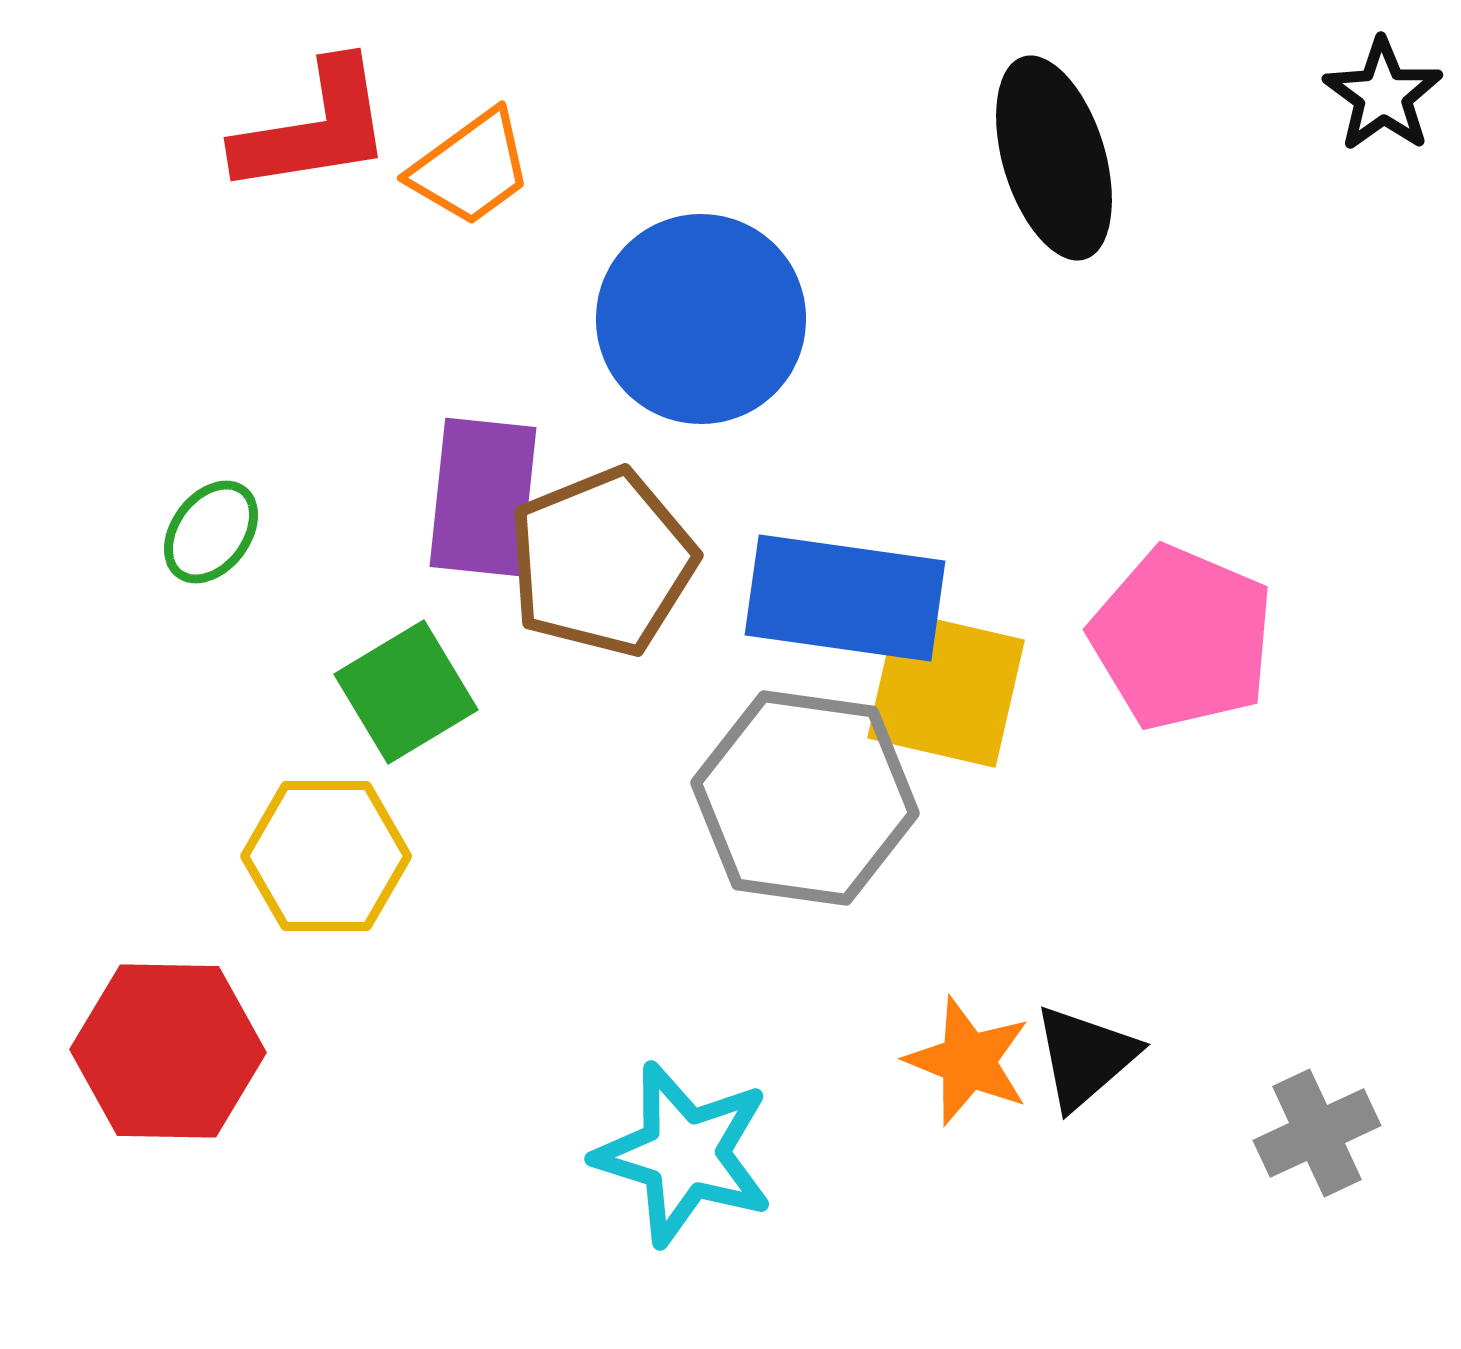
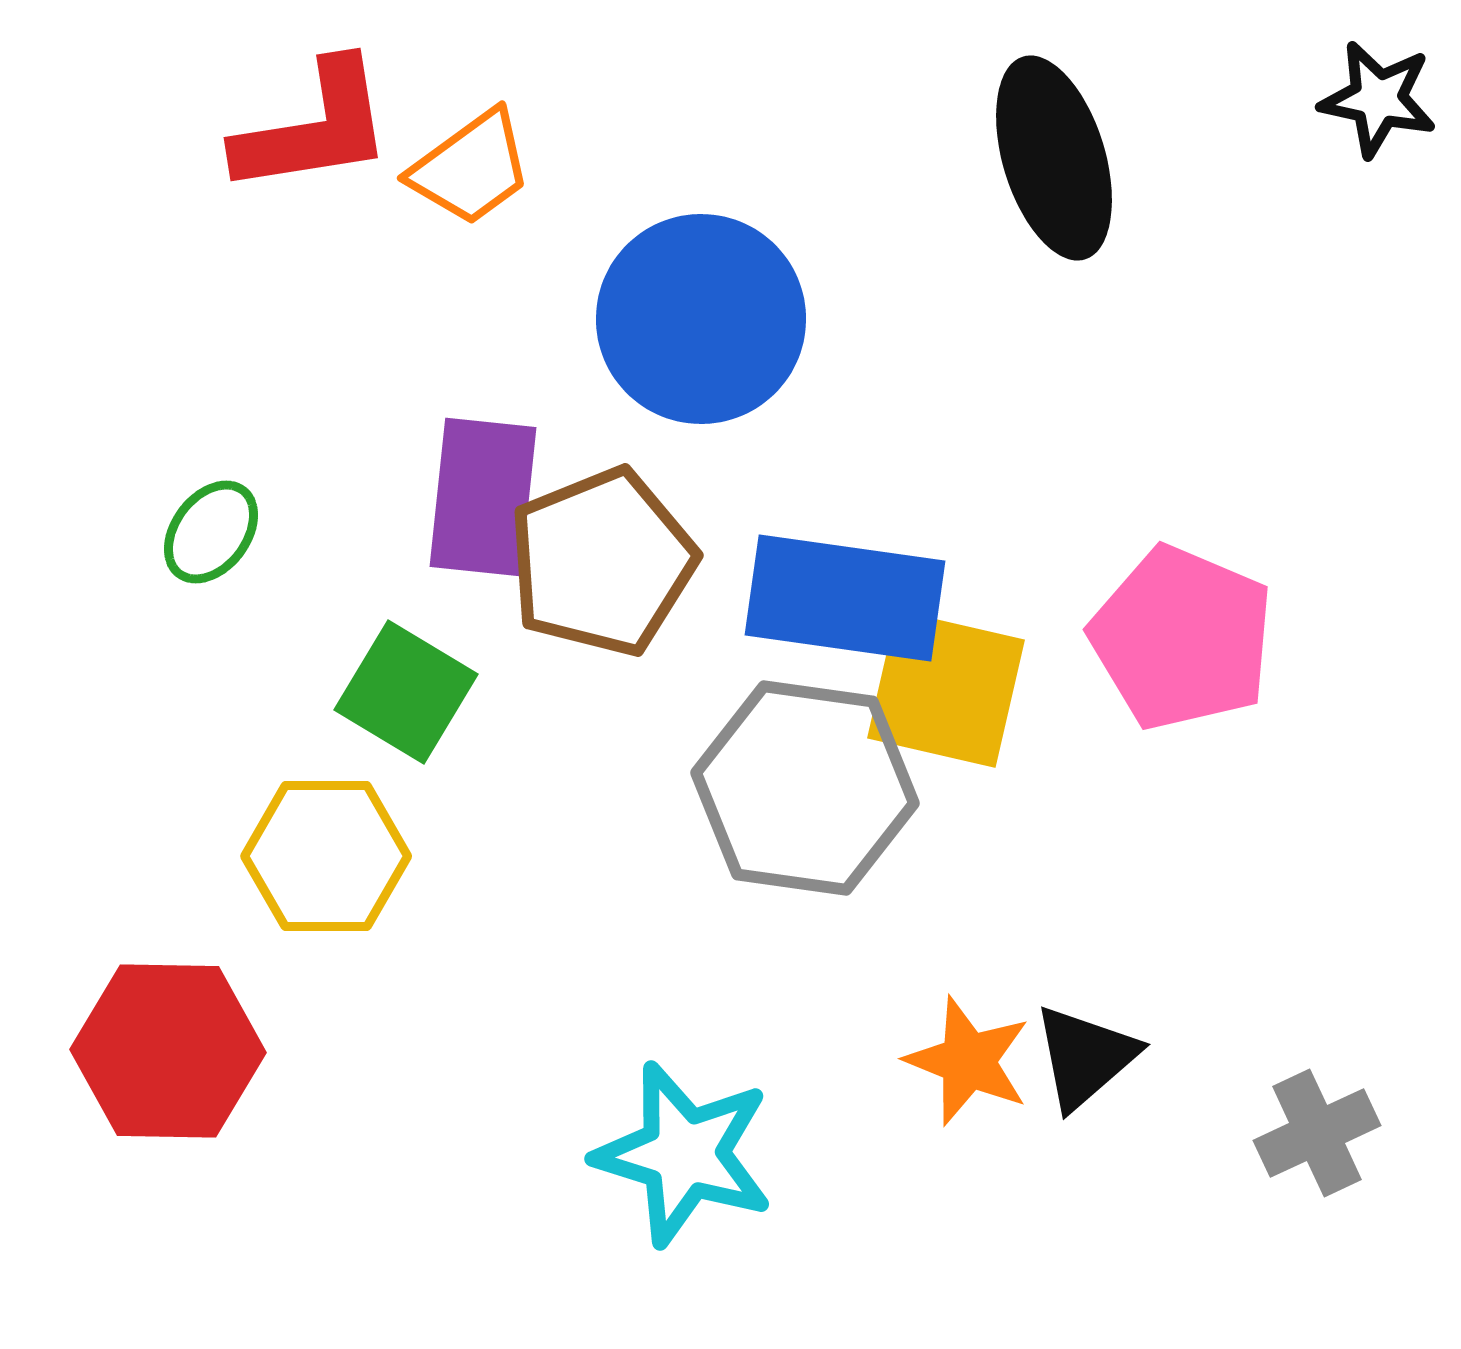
black star: moved 5 px left, 4 px down; rotated 24 degrees counterclockwise
green square: rotated 28 degrees counterclockwise
gray hexagon: moved 10 px up
